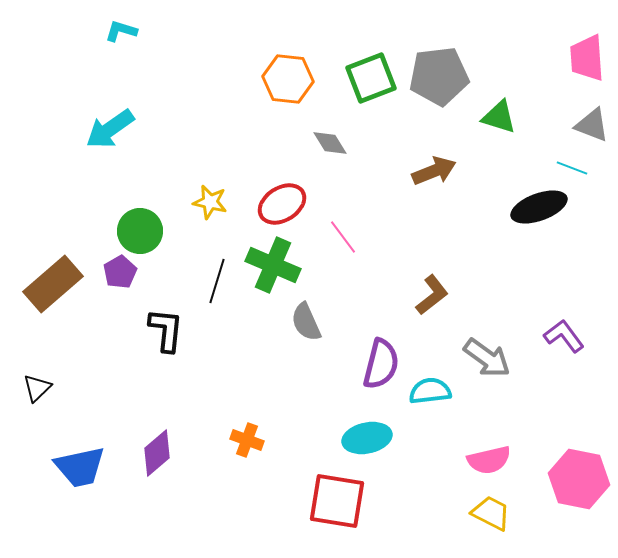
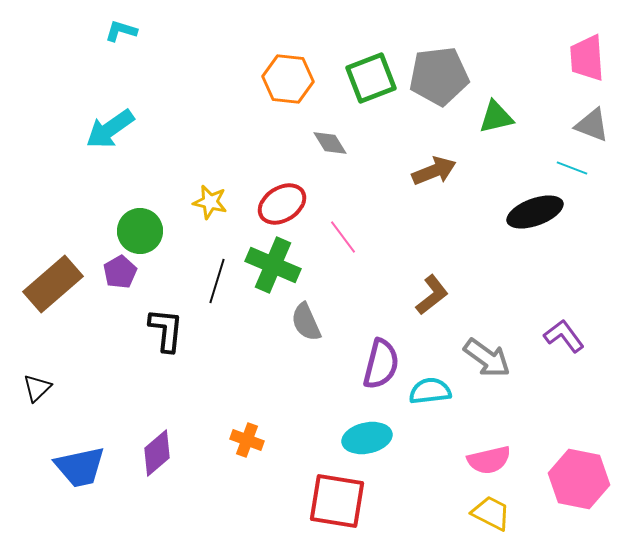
green triangle: moved 3 px left; rotated 30 degrees counterclockwise
black ellipse: moved 4 px left, 5 px down
